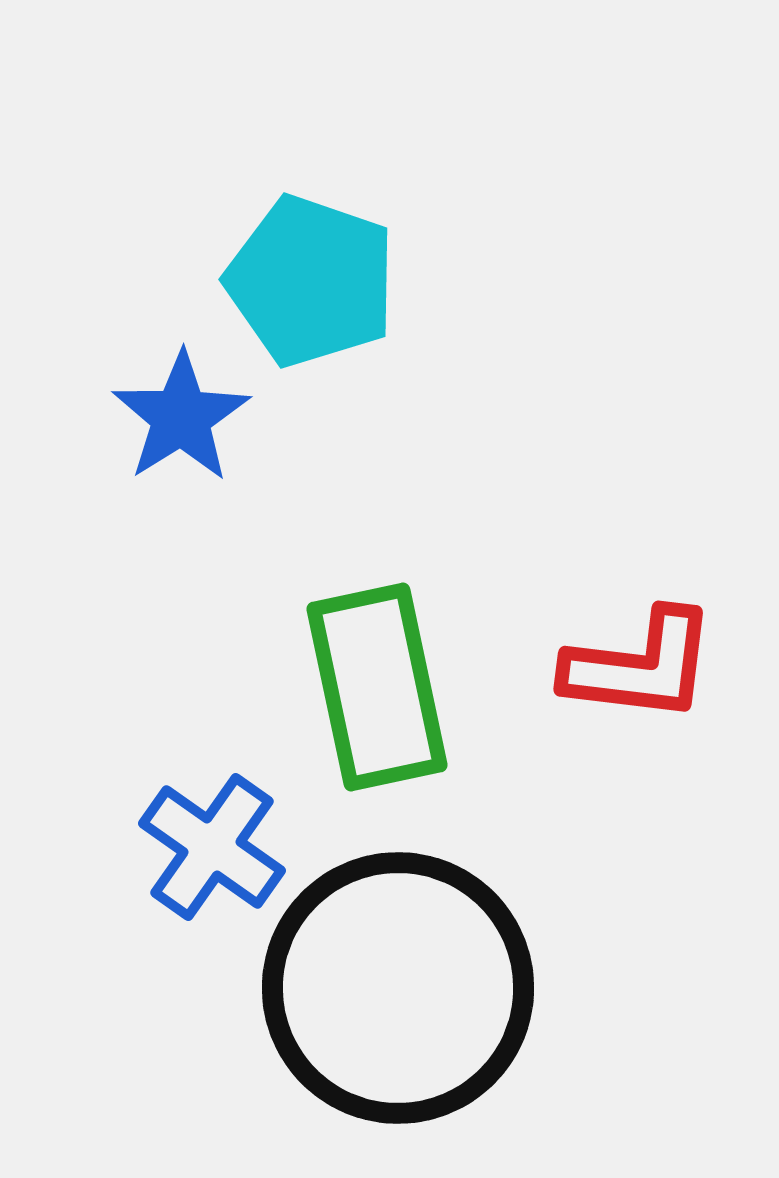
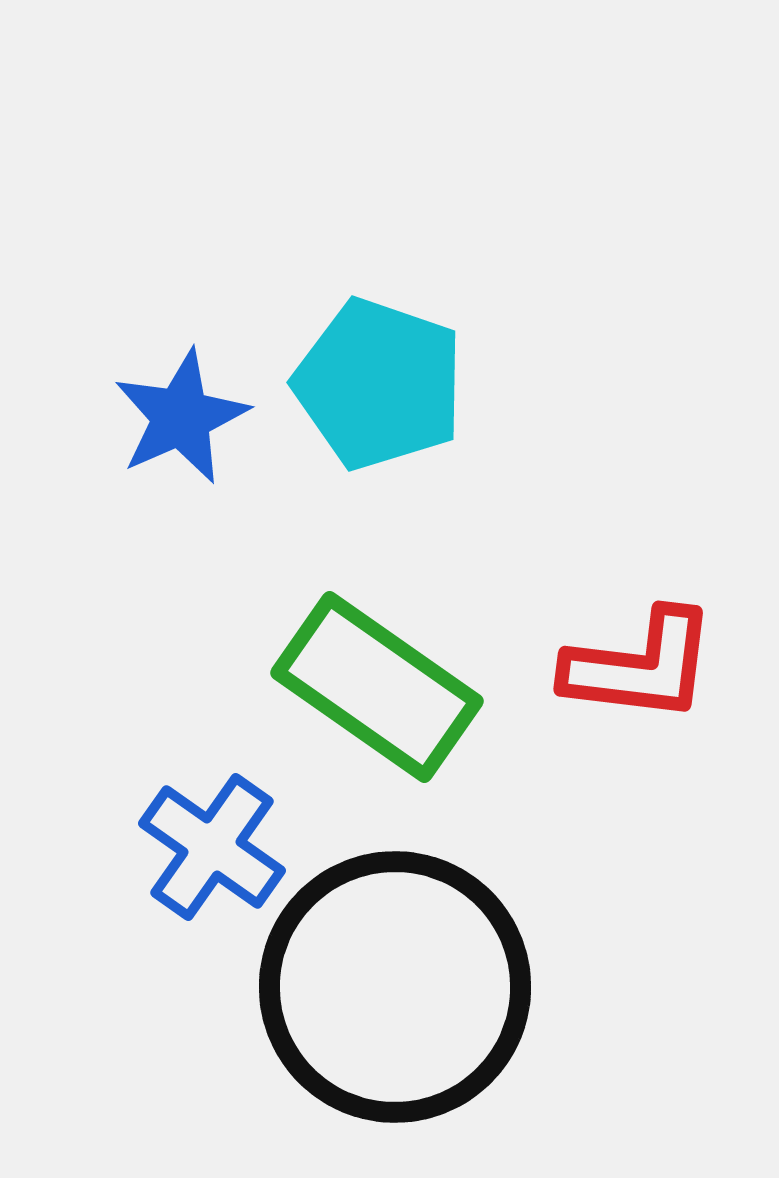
cyan pentagon: moved 68 px right, 103 px down
blue star: rotated 8 degrees clockwise
green rectangle: rotated 43 degrees counterclockwise
black circle: moved 3 px left, 1 px up
